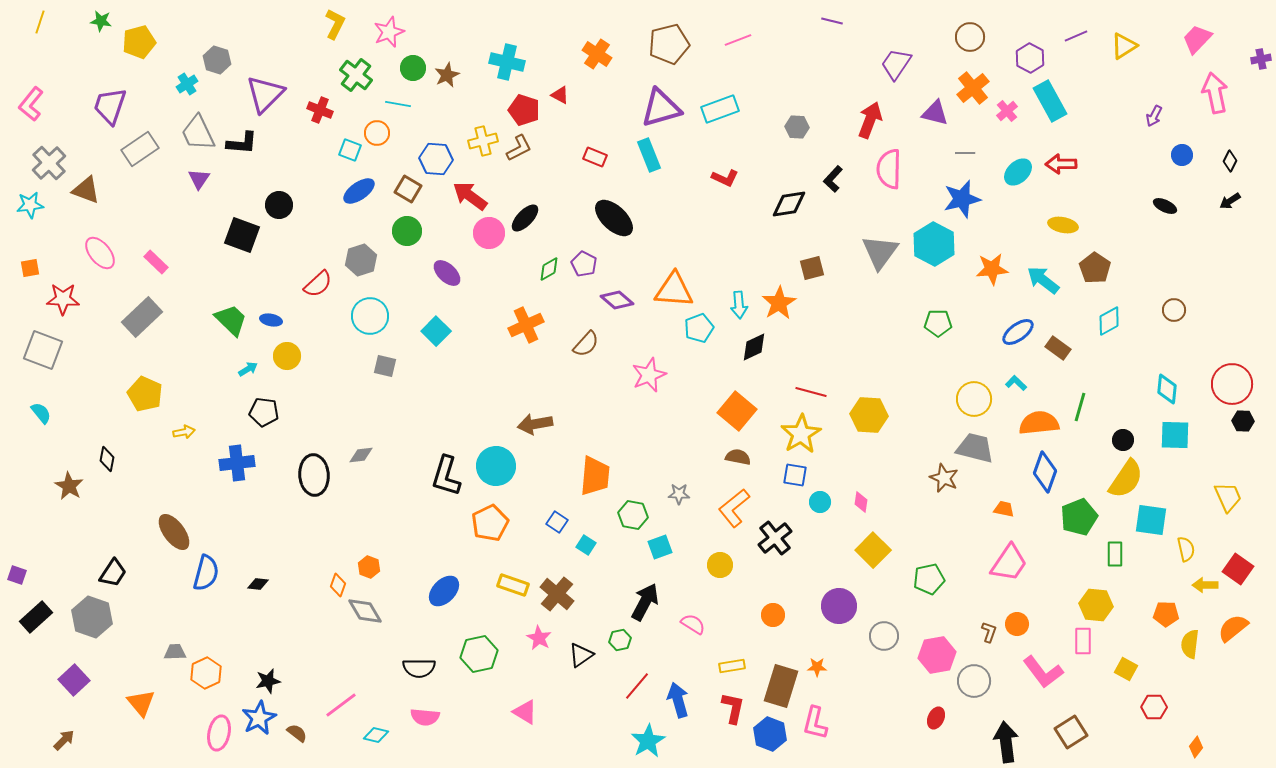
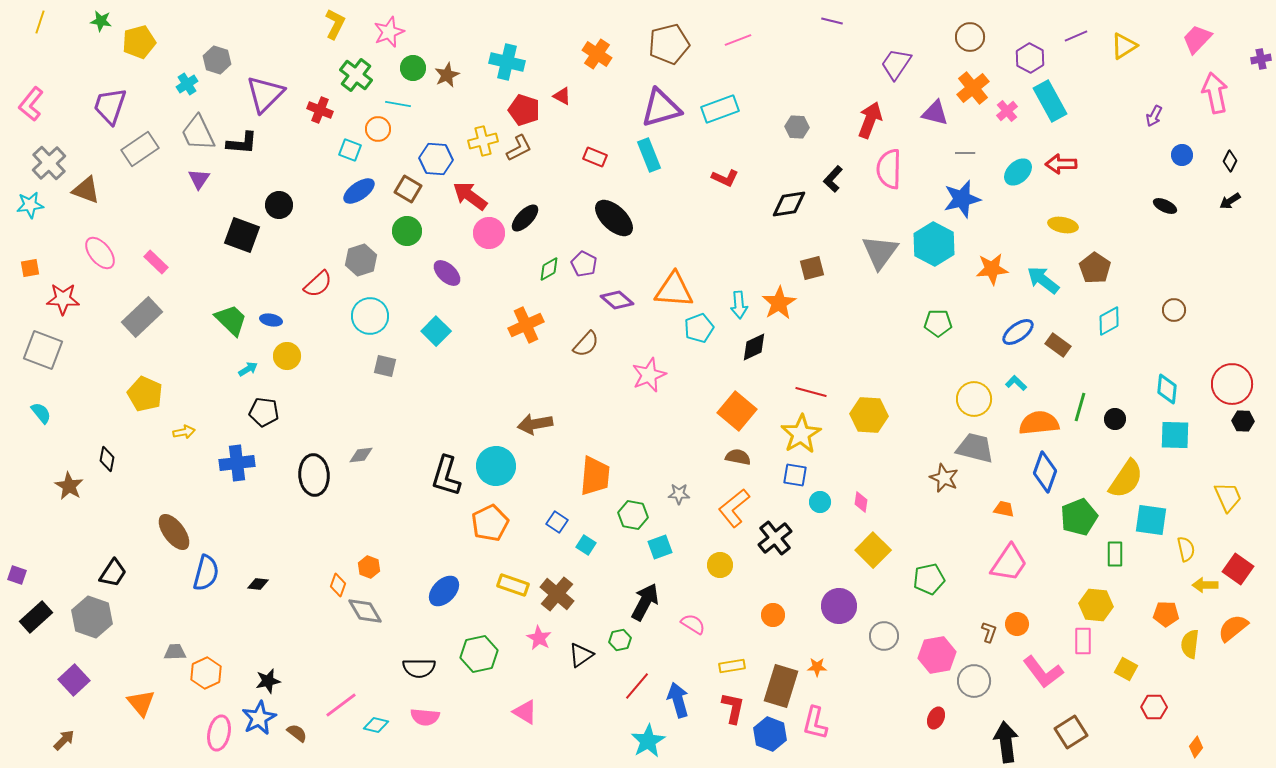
red triangle at (560, 95): moved 2 px right, 1 px down
orange circle at (377, 133): moved 1 px right, 4 px up
brown rectangle at (1058, 348): moved 3 px up
black circle at (1123, 440): moved 8 px left, 21 px up
cyan diamond at (376, 735): moved 10 px up
